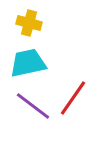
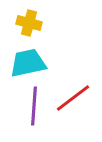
red line: rotated 18 degrees clockwise
purple line: moved 1 px right; rotated 57 degrees clockwise
